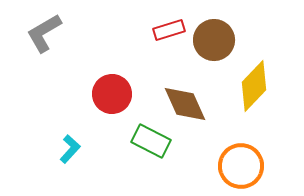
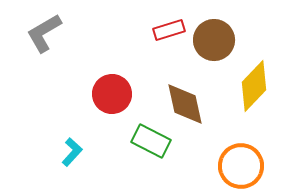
brown diamond: rotated 12 degrees clockwise
cyan L-shape: moved 2 px right, 3 px down
